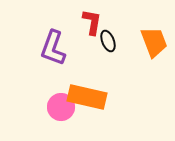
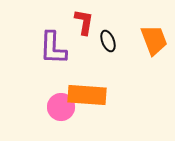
red L-shape: moved 8 px left
orange trapezoid: moved 2 px up
purple L-shape: rotated 18 degrees counterclockwise
orange rectangle: moved 2 px up; rotated 9 degrees counterclockwise
